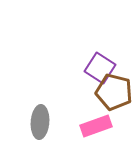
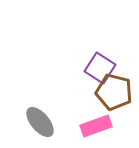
gray ellipse: rotated 44 degrees counterclockwise
